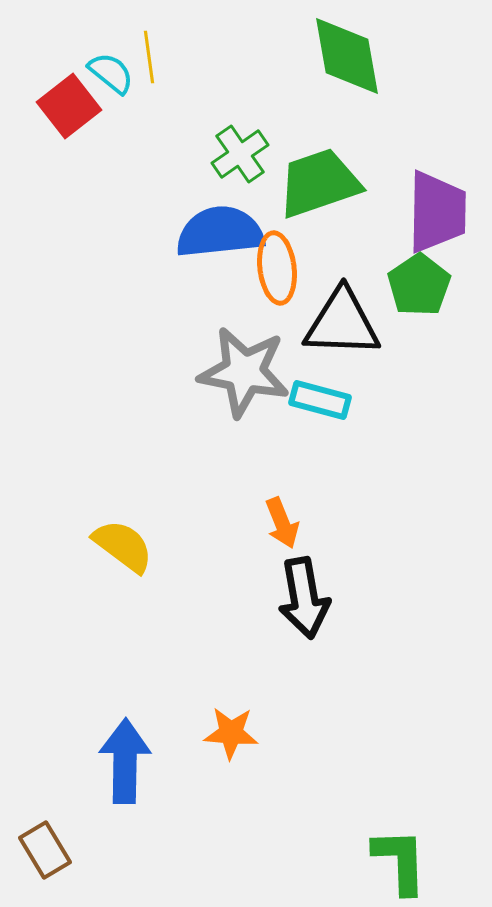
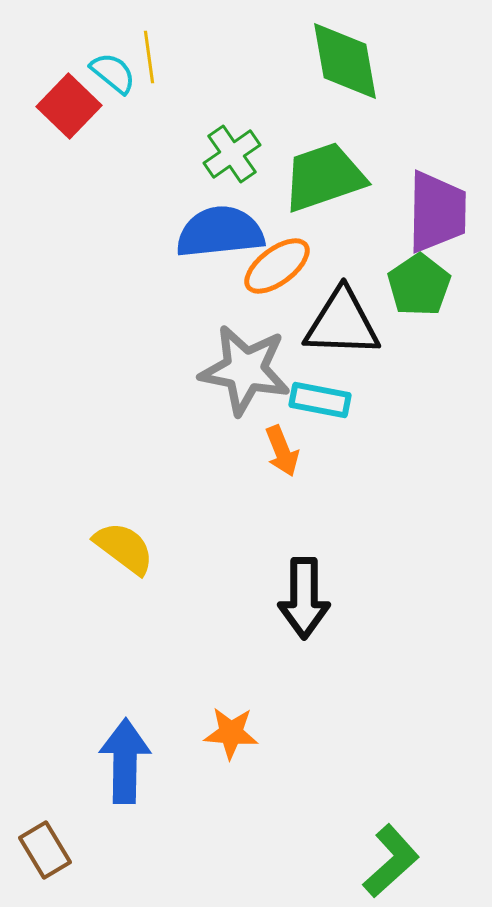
green diamond: moved 2 px left, 5 px down
cyan semicircle: moved 2 px right
red square: rotated 8 degrees counterclockwise
green cross: moved 8 px left
green trapezoid: moved 5 px right, 6 px up
orange ellipse: moved 2 px up; rotated 60 degrees clockwise
gray star: moved 1 px right, 2 px up
cyan rectangle: rotated 4 degrees counterclockwise
orange arrow: moved 72 px up
yellow semicircle: moved 1 px right, 2 px down
black arrow: rotated 10 degrees clockwise
green L-shape: moved 9 px left; rotated 50 degrees clockwise
